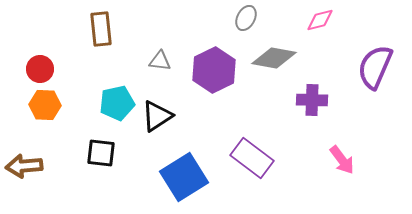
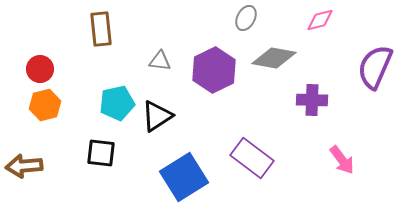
orange hexagon: rotated 16 degrees counterclockwise
